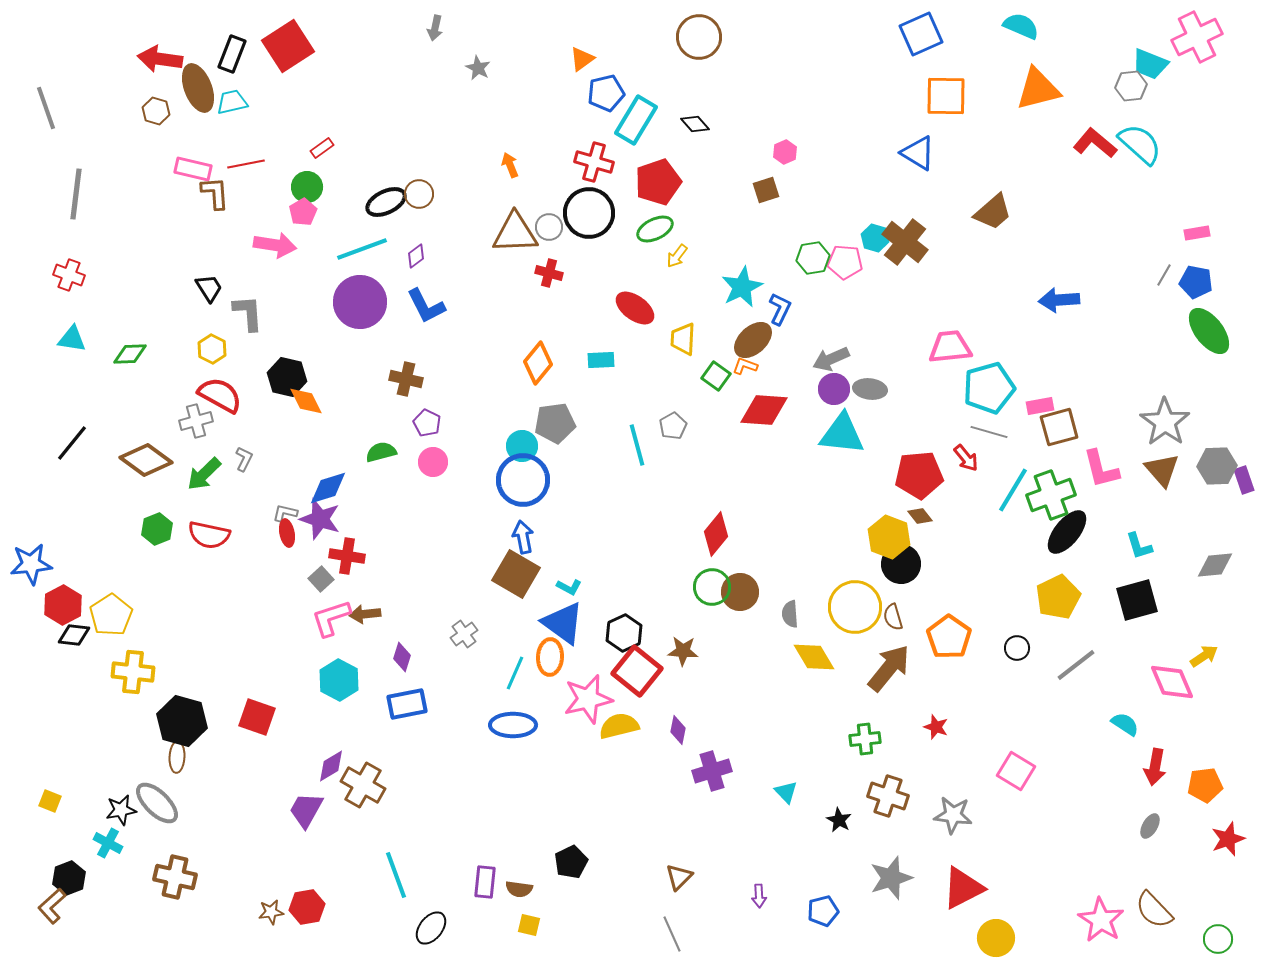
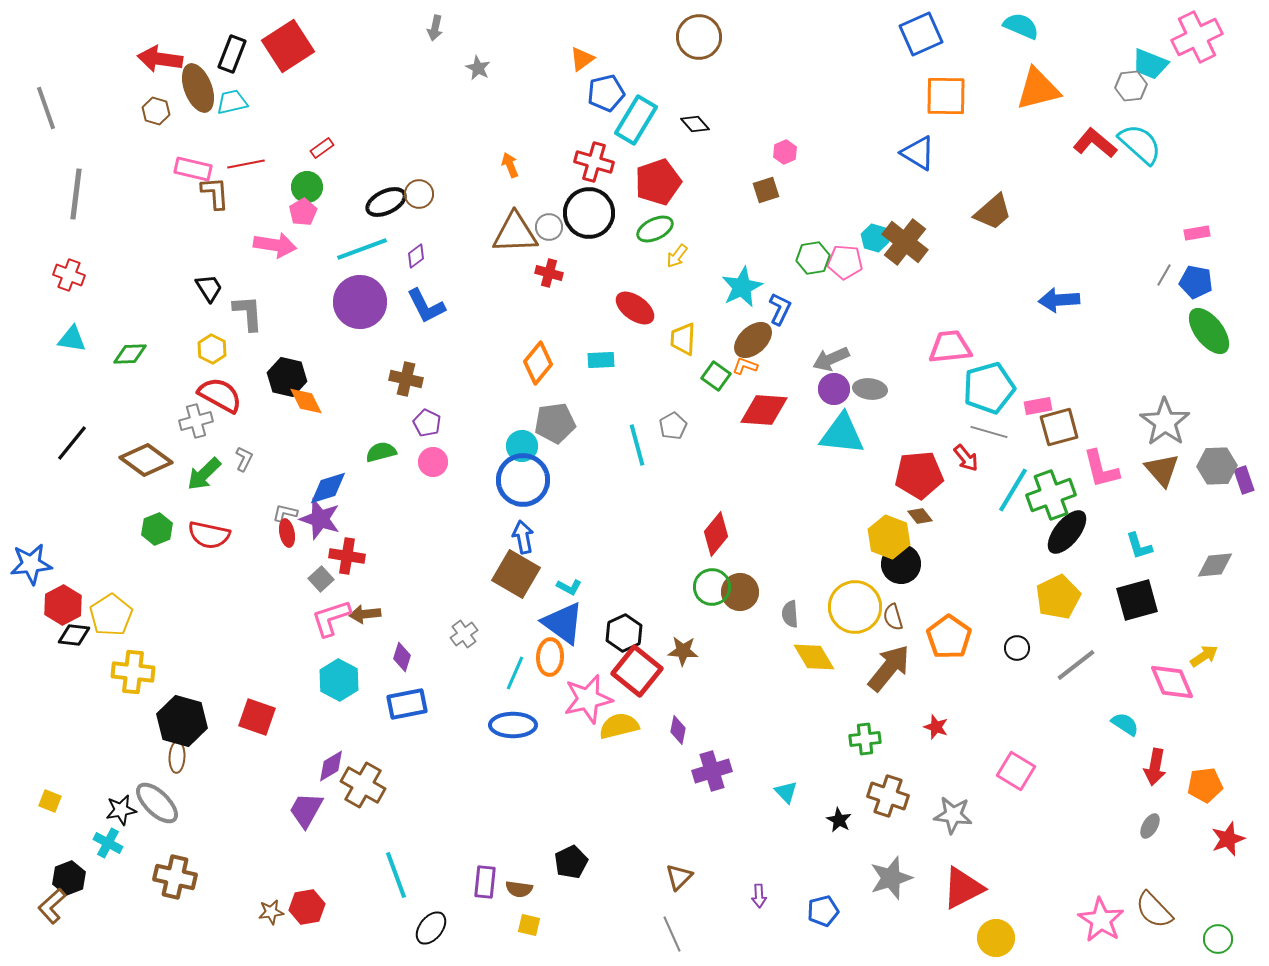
pink rectangle at (1040, 406): moved 2 px left
